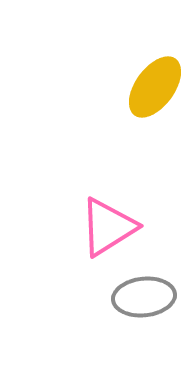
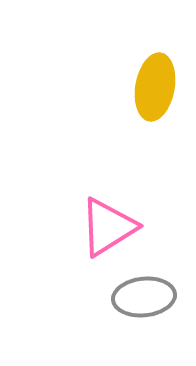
yellow ellipse: rotated 26 degrees counterclockwise
